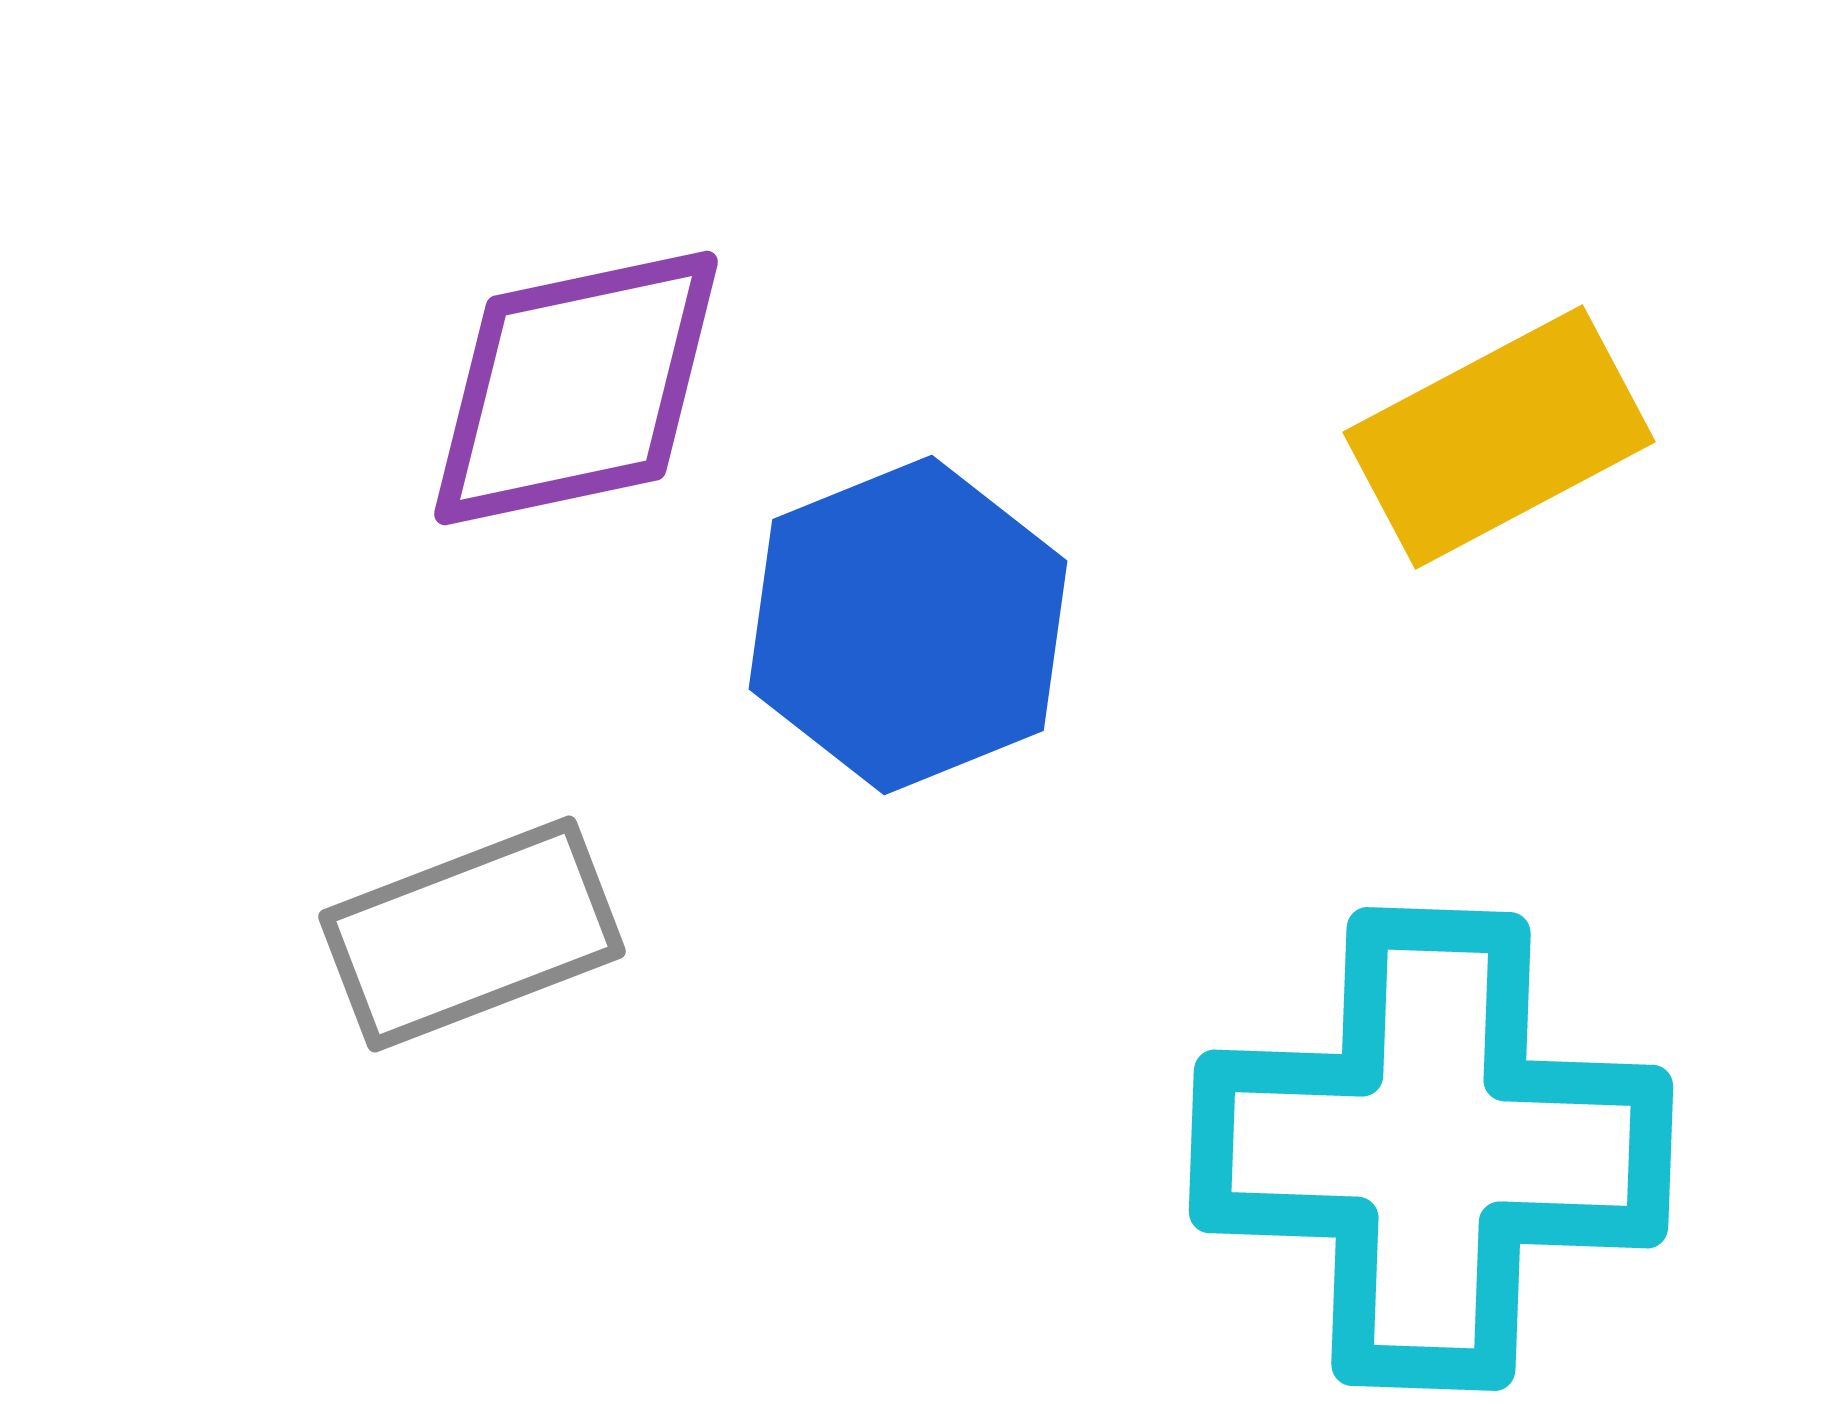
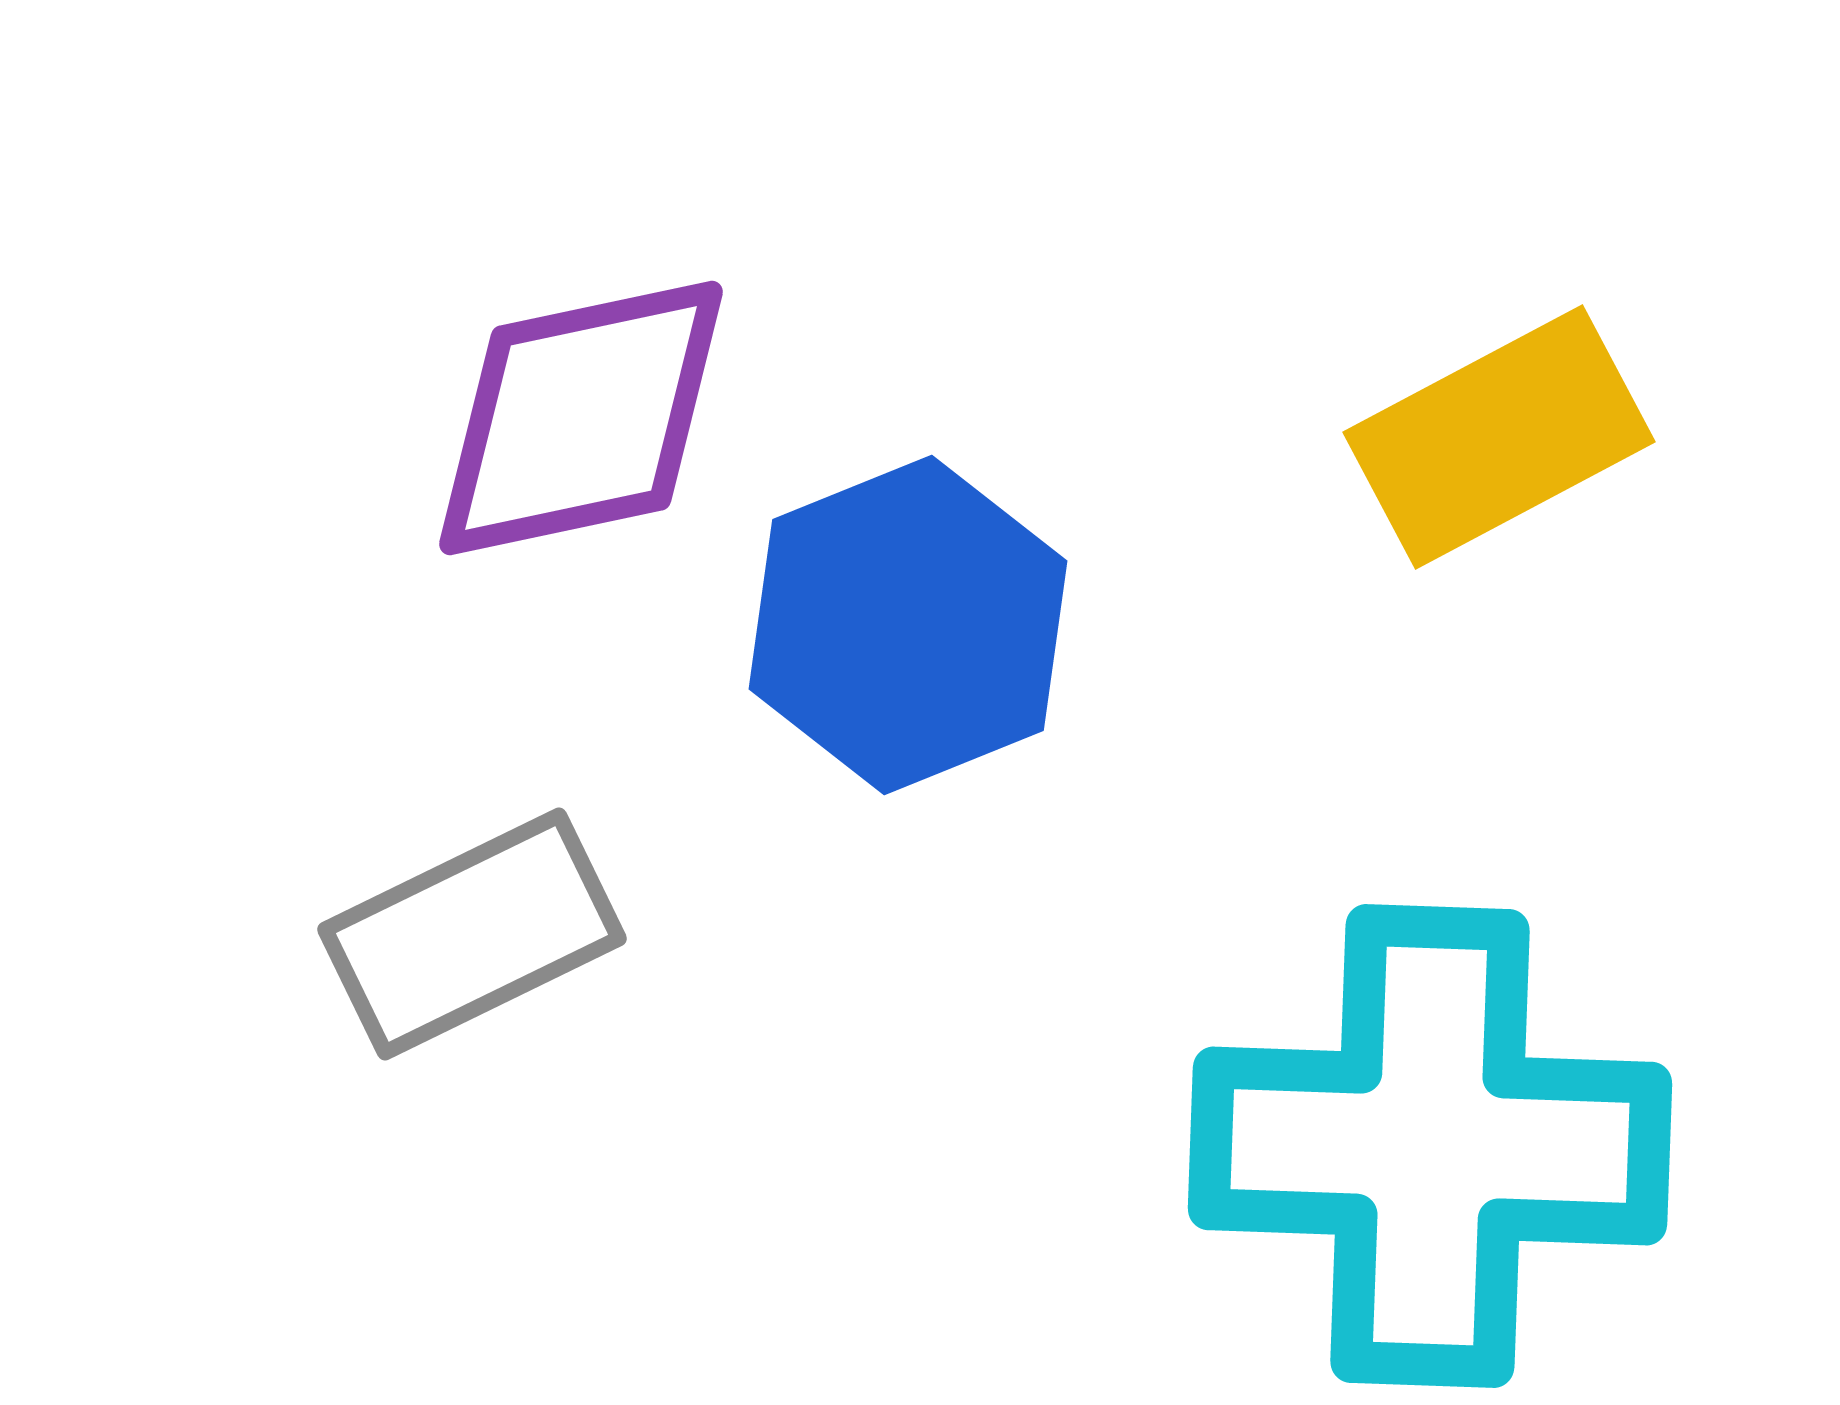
purple diamond: moved 5 px right, 30 px down
gray rectangle: rotated 5 degrees counterclockwise
cyan cross: moved 1 px left, 3 px up
